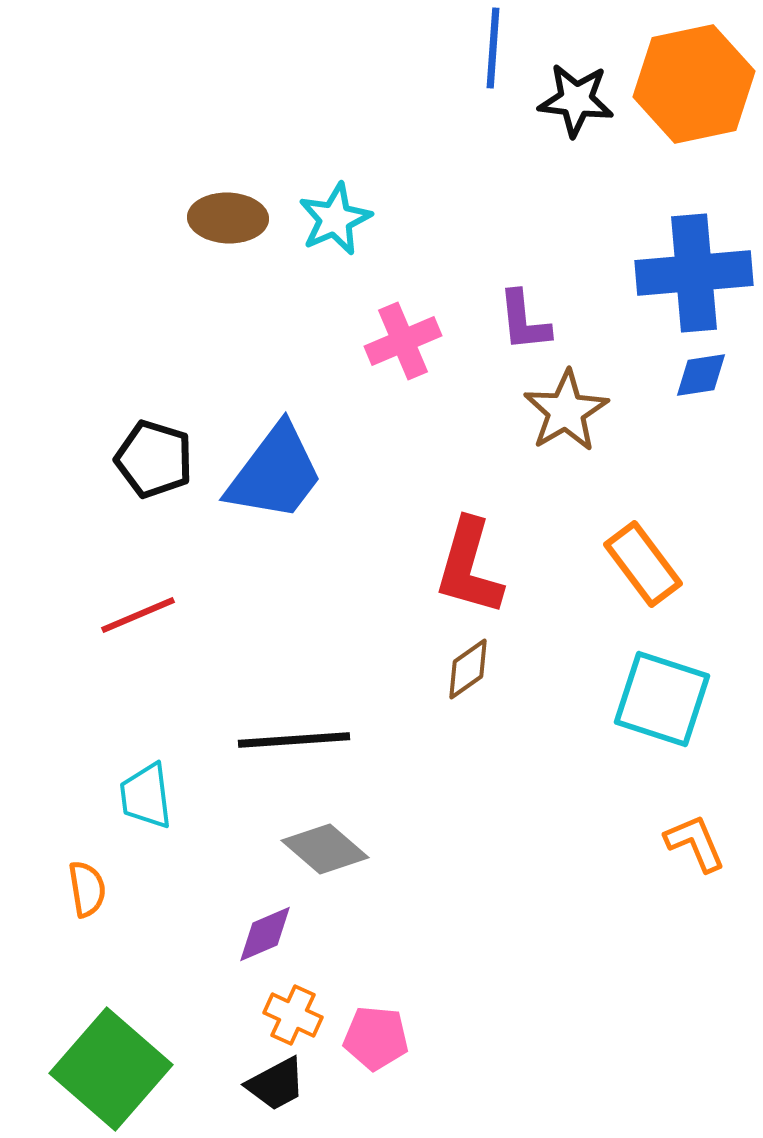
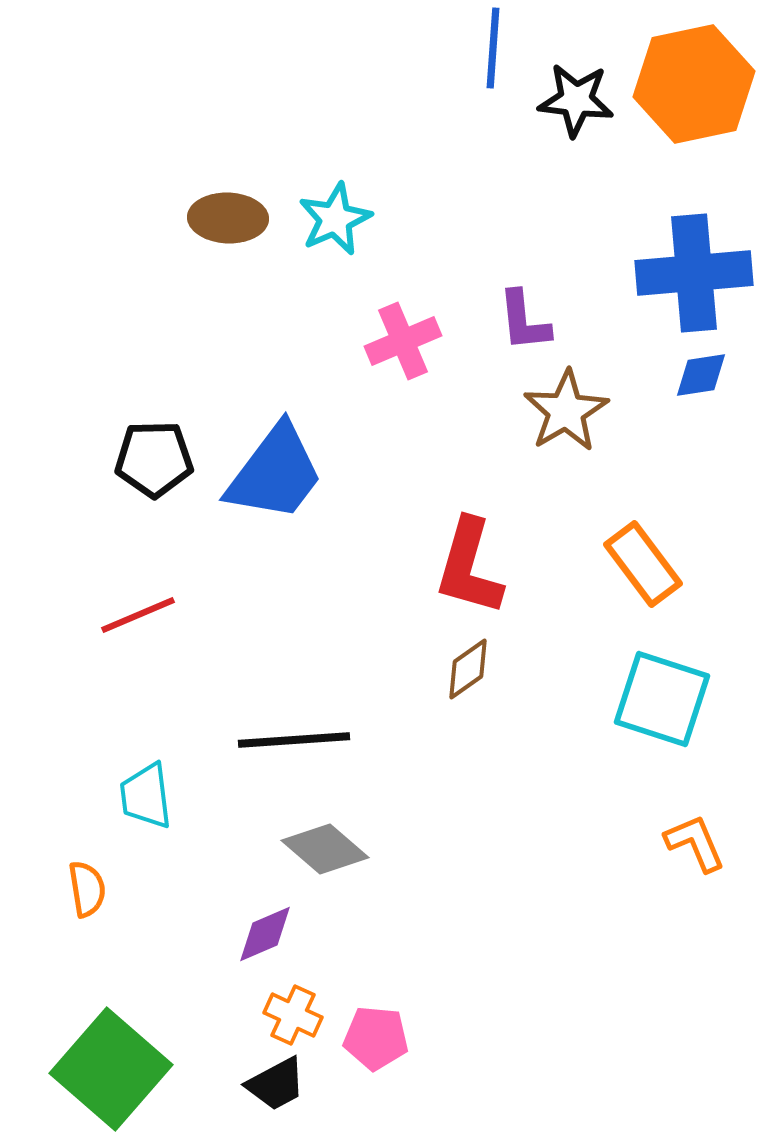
black pentagon: rotated 18 degrees counterclockwise
